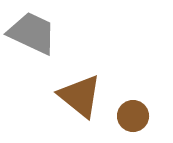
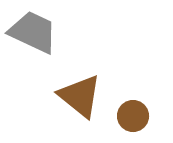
gray trapezoid: moved 1 px right, 1 px up
